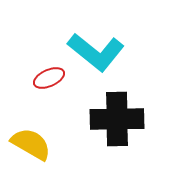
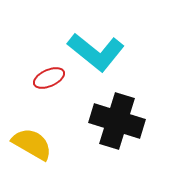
black cross: moved 2 px down; rotated 18 degrees clockwise
yellow semicircle: moved 1 px right
